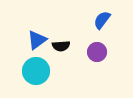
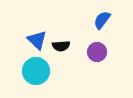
blue triangle: rotated 40 degrees counterclockwise
